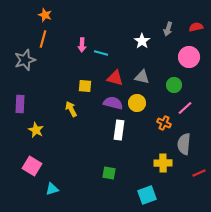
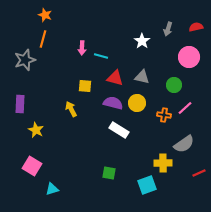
pink arrow: moved 3 px down
cyan line: moved 3 px down
orange cross: moved 8 px up; rotated 16 degrees counterclockwise
white rectangle: rotated 66 degrees counterclockwise
gray semicircle: rotated 130 degrees counterclockwise
cyan square: moved 10 px up
